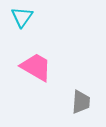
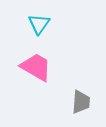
cyan triangle: moved 17 px right, 7 px down
